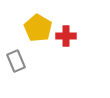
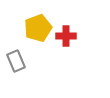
yellow pentagon: rotated 20 degrees clockwise
